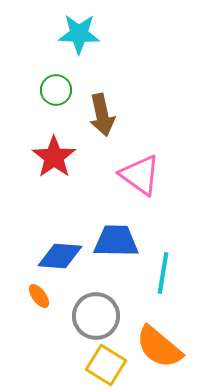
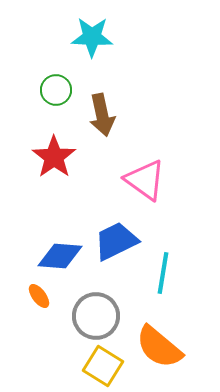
cyan star: moved 13 px right, 3 px down
pink triangle: moved 5 px right, 5 px down
blue trapezoid: rotated 27 degrees counterclockwise
yellow square: moved 3 px left, 1 px down
